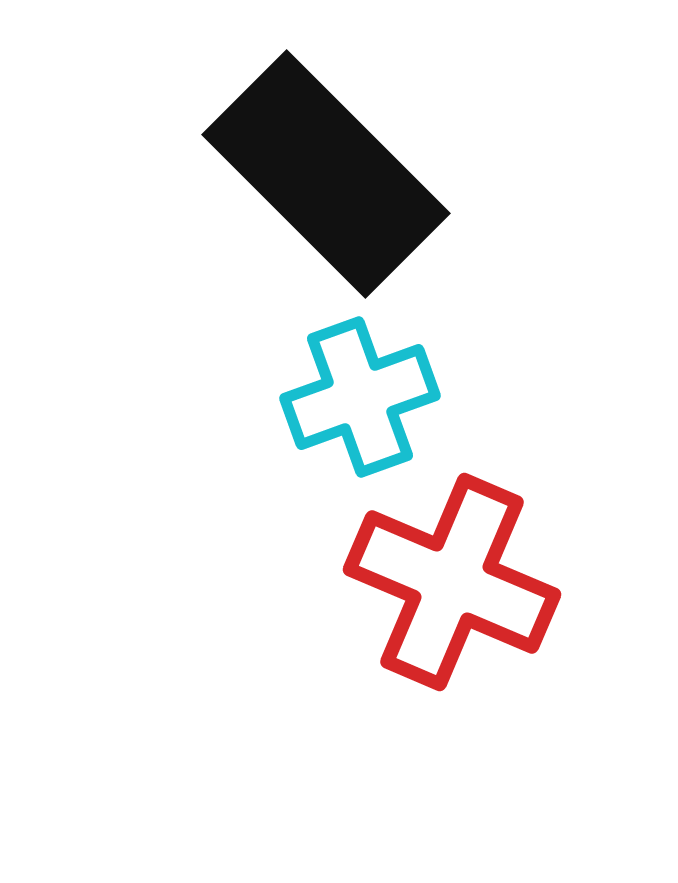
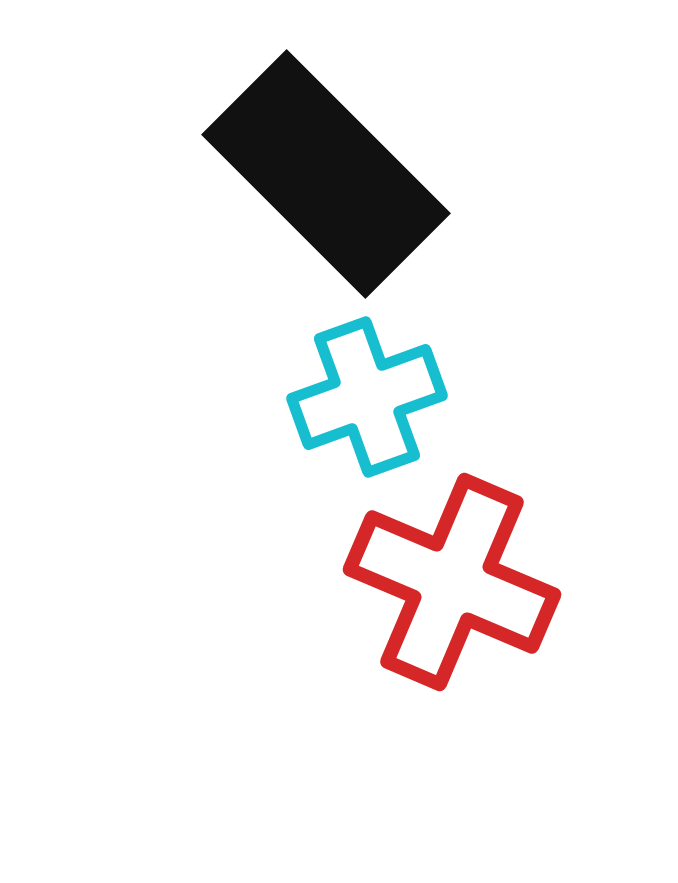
cyan cross: moved 7 px right
